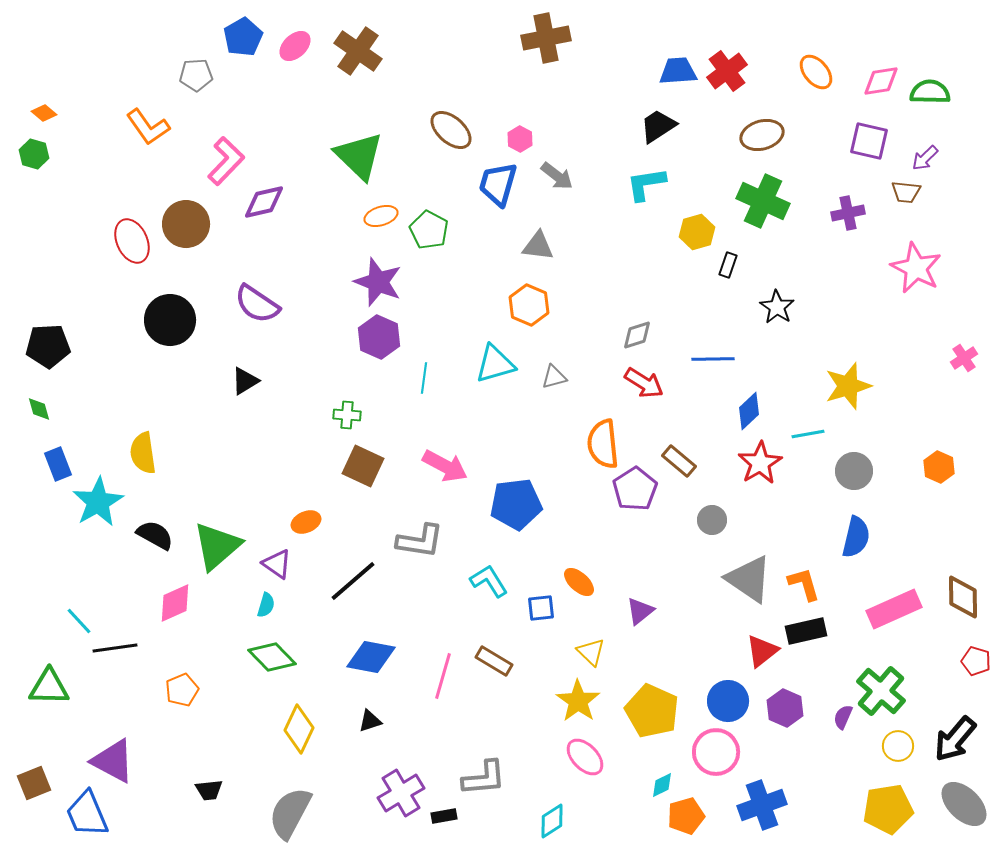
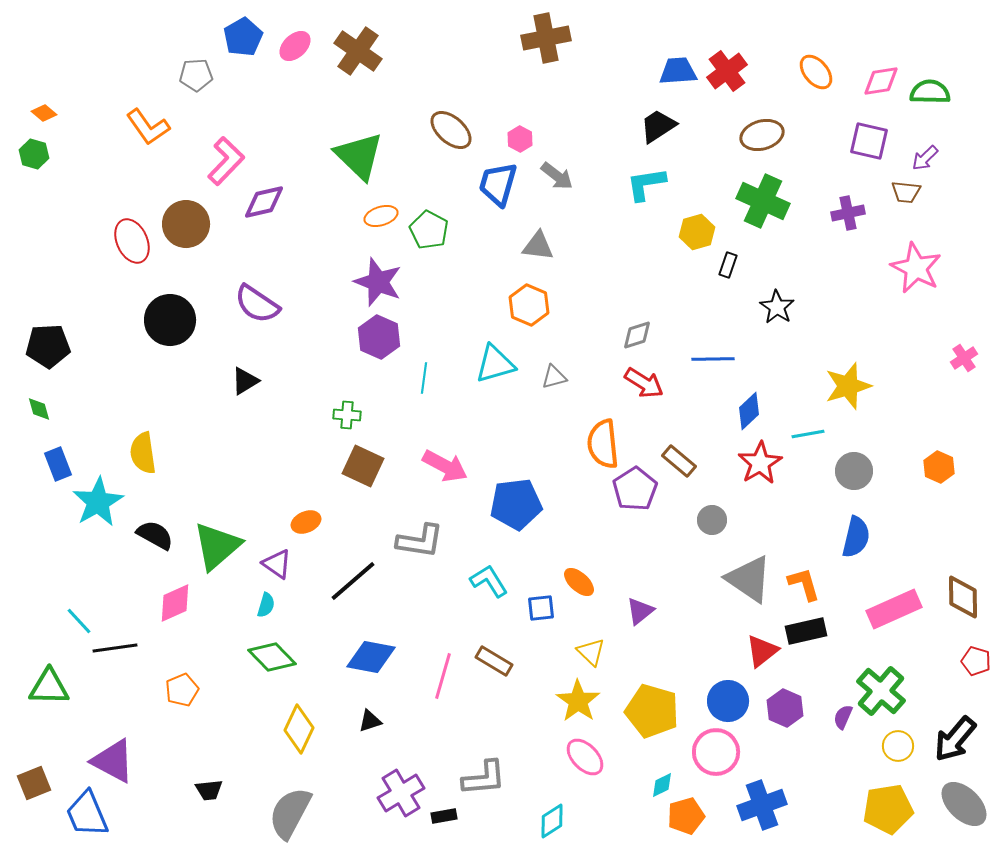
yellow pentagon at (652, 711): rotated 8 degrees counterclockwise
